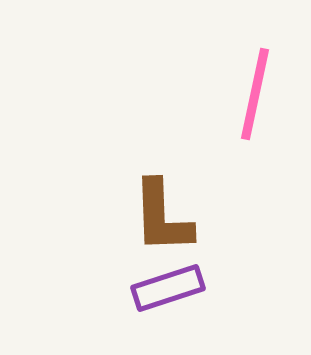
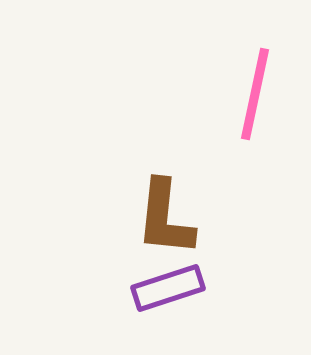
brown L-shape: moved 3 px right, 1 px down; rotated 8 degrees clockwise
